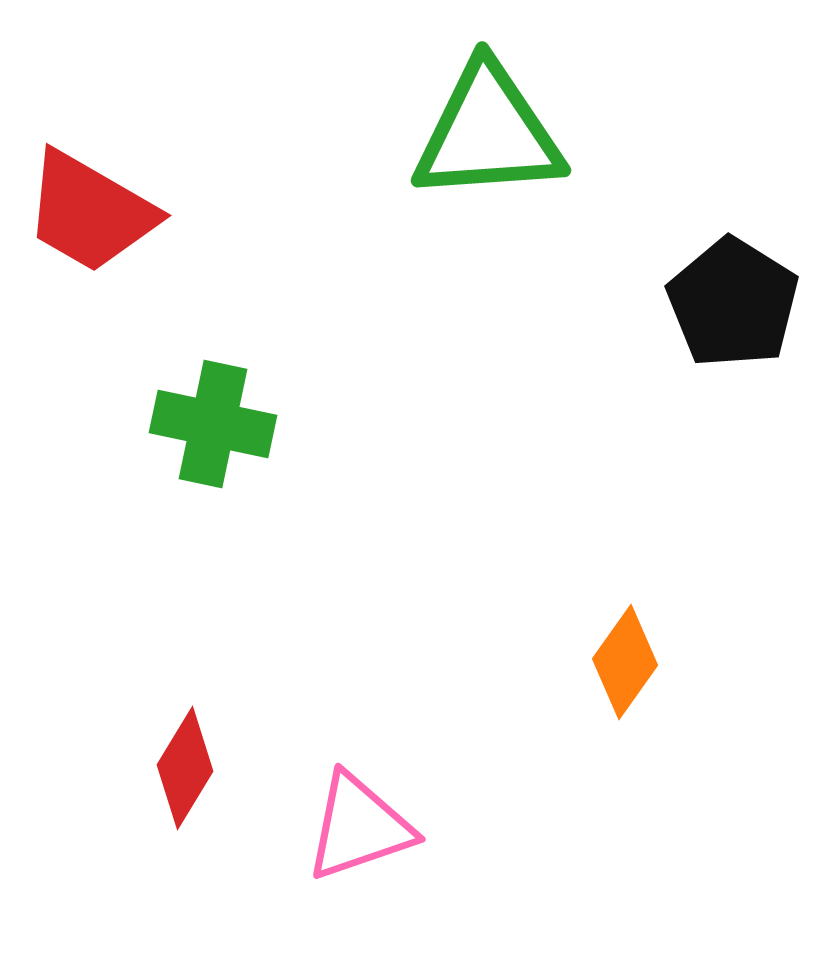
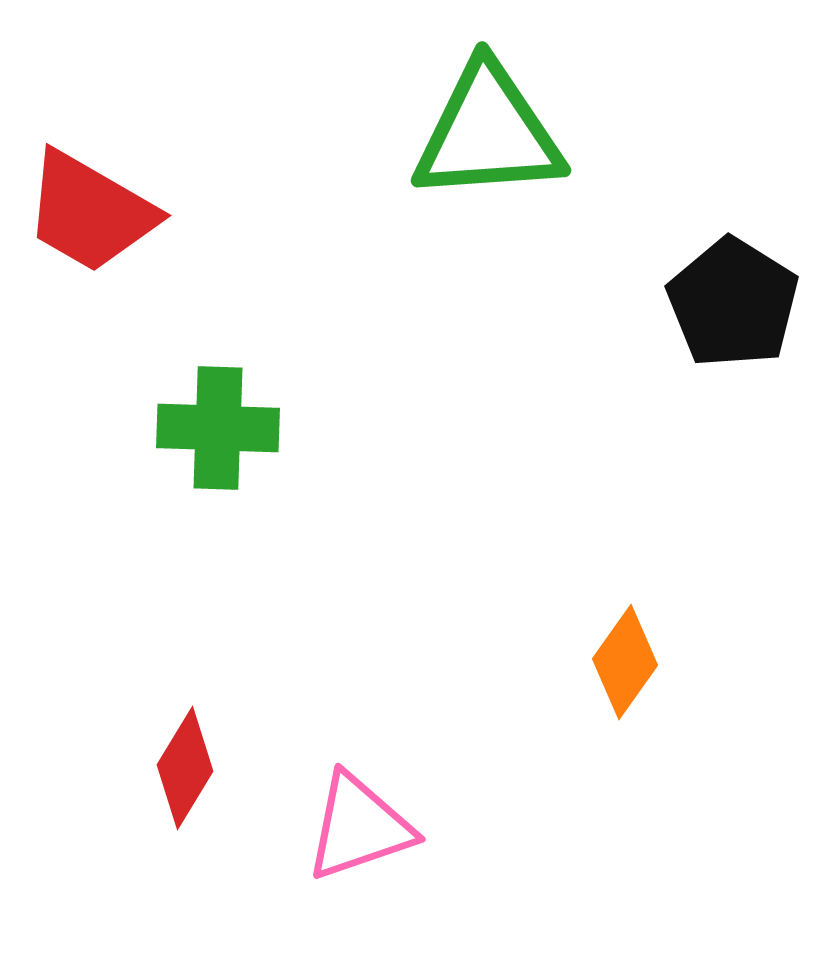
green cross: moved 5 px right, 4 px down; rotated 10 degrees counterclockwise
